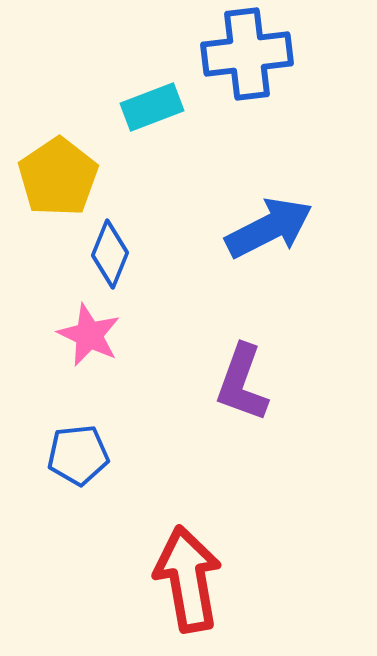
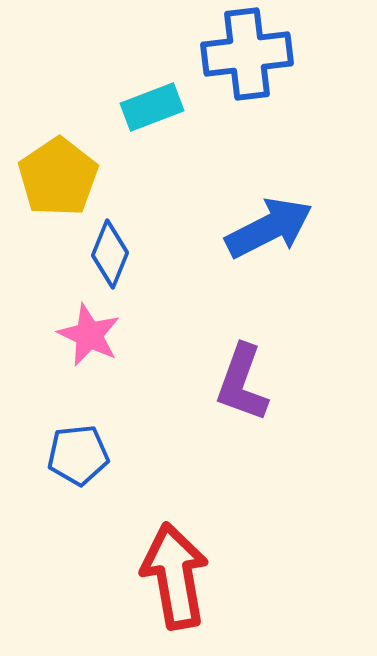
red arrow: moved 13 px left, 3 px up
